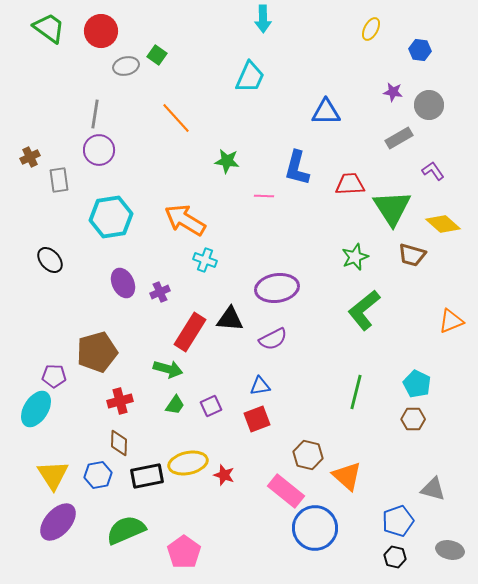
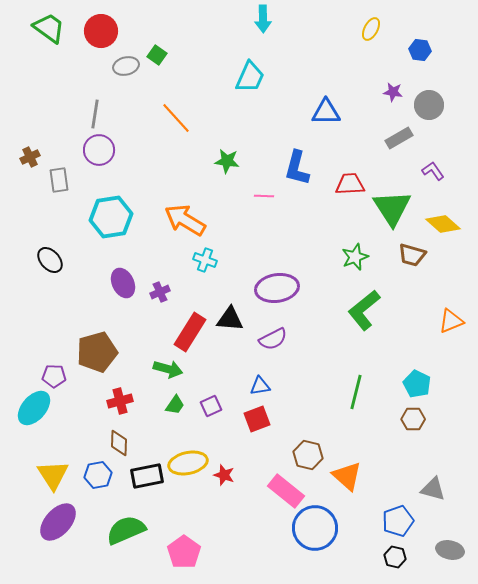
cyan ellipse at (36, 409): moved 2 px left, 1 px up; rotated 9 degrees clockwise
